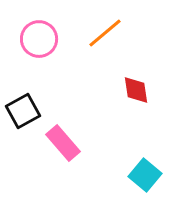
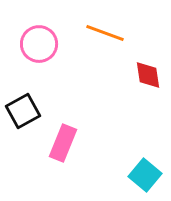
orange line: rotated 60 degrees clockwise
pink circle: moved 5 px down
red diamond: moved 12 px right, 15 px up
pink rectangle: rotated 63 degrees clockwise
